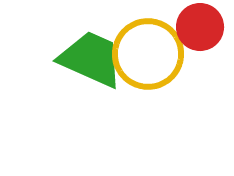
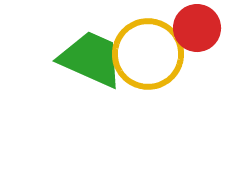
red circle: moved 3 px left, 1 px down
